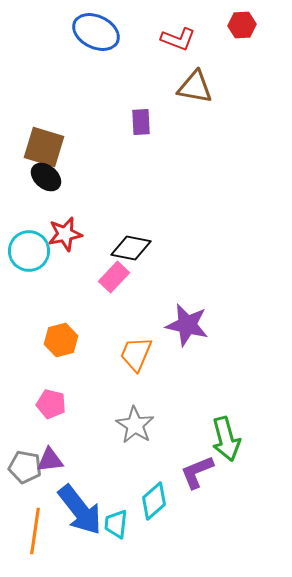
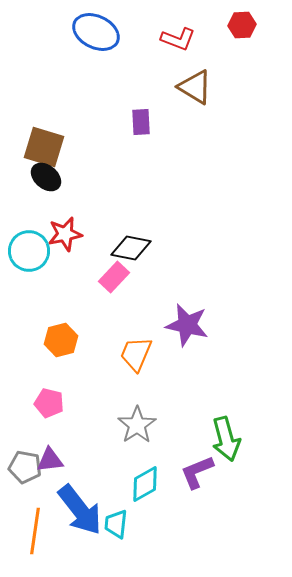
brown triangle: rotated 21 degrees clockwise
pink pentagon: moved 2 px left, 1 px up
gray star: moved 2 px right; rotated 6 degrees clockwise
cyan diamond: moved 9 px left, 17 px up; rotated 12 degrees clockwise
